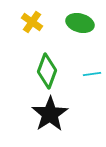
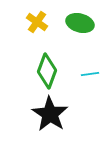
yellow cross: moved 5 px right
cyan line: moved 2 px left
black star: rotated 6 degrees counterclockwise
